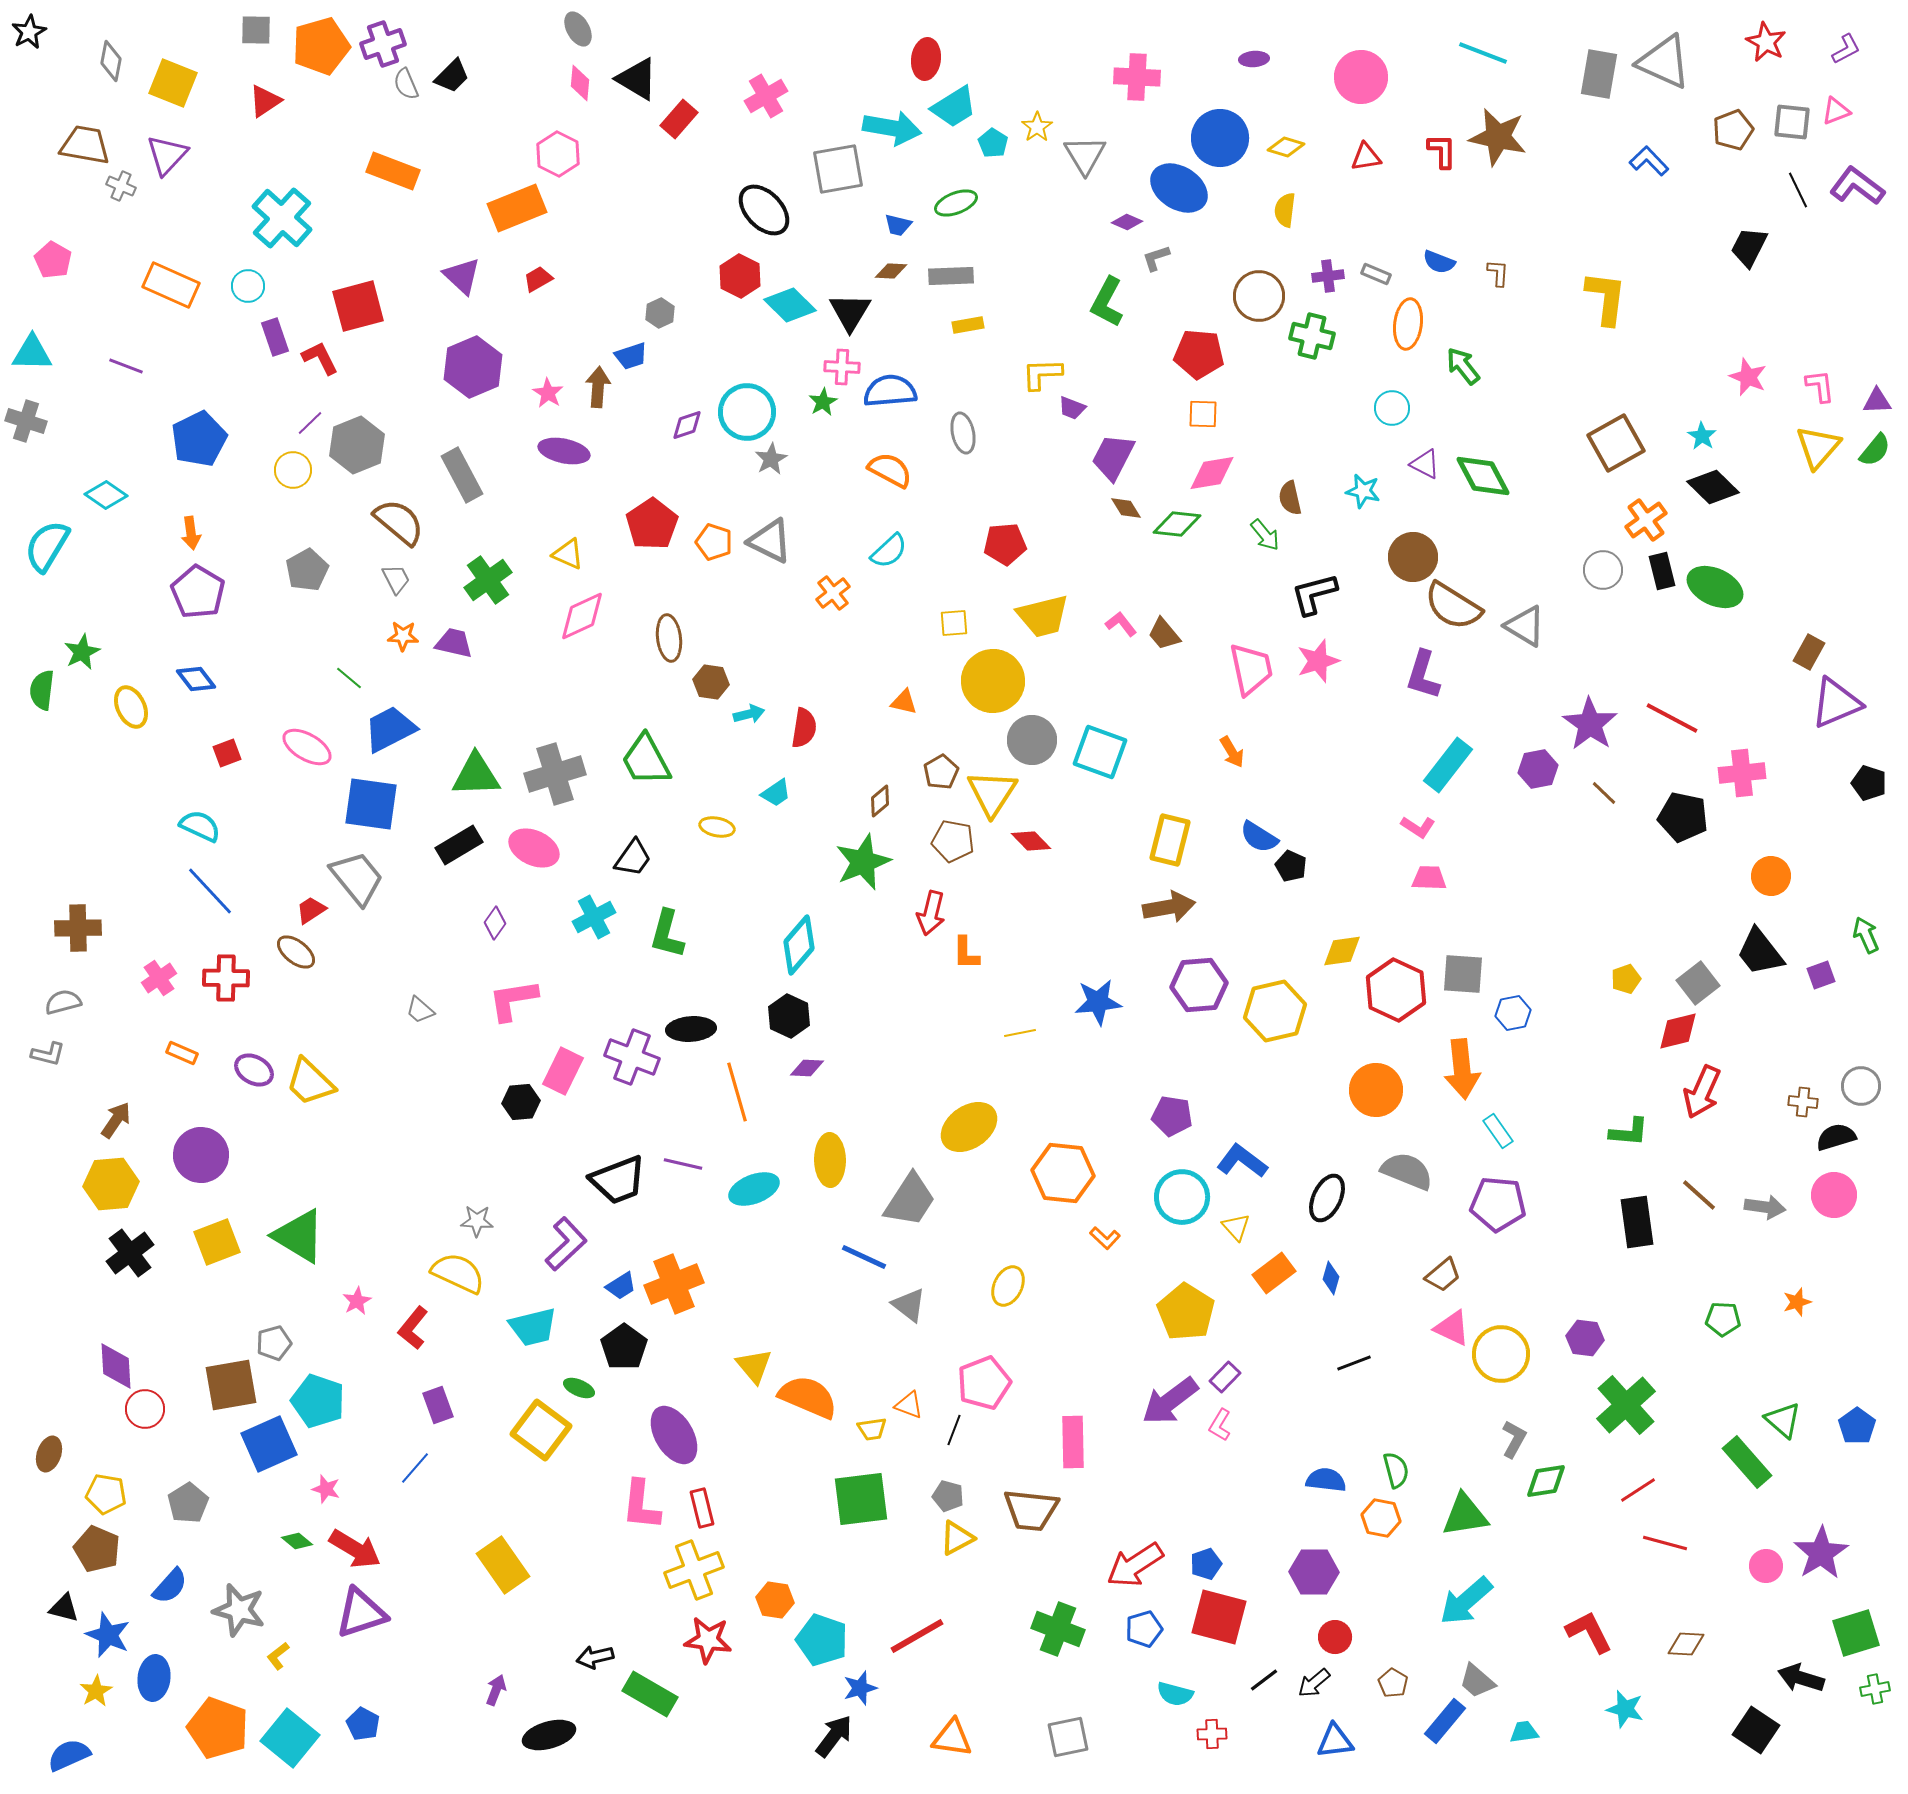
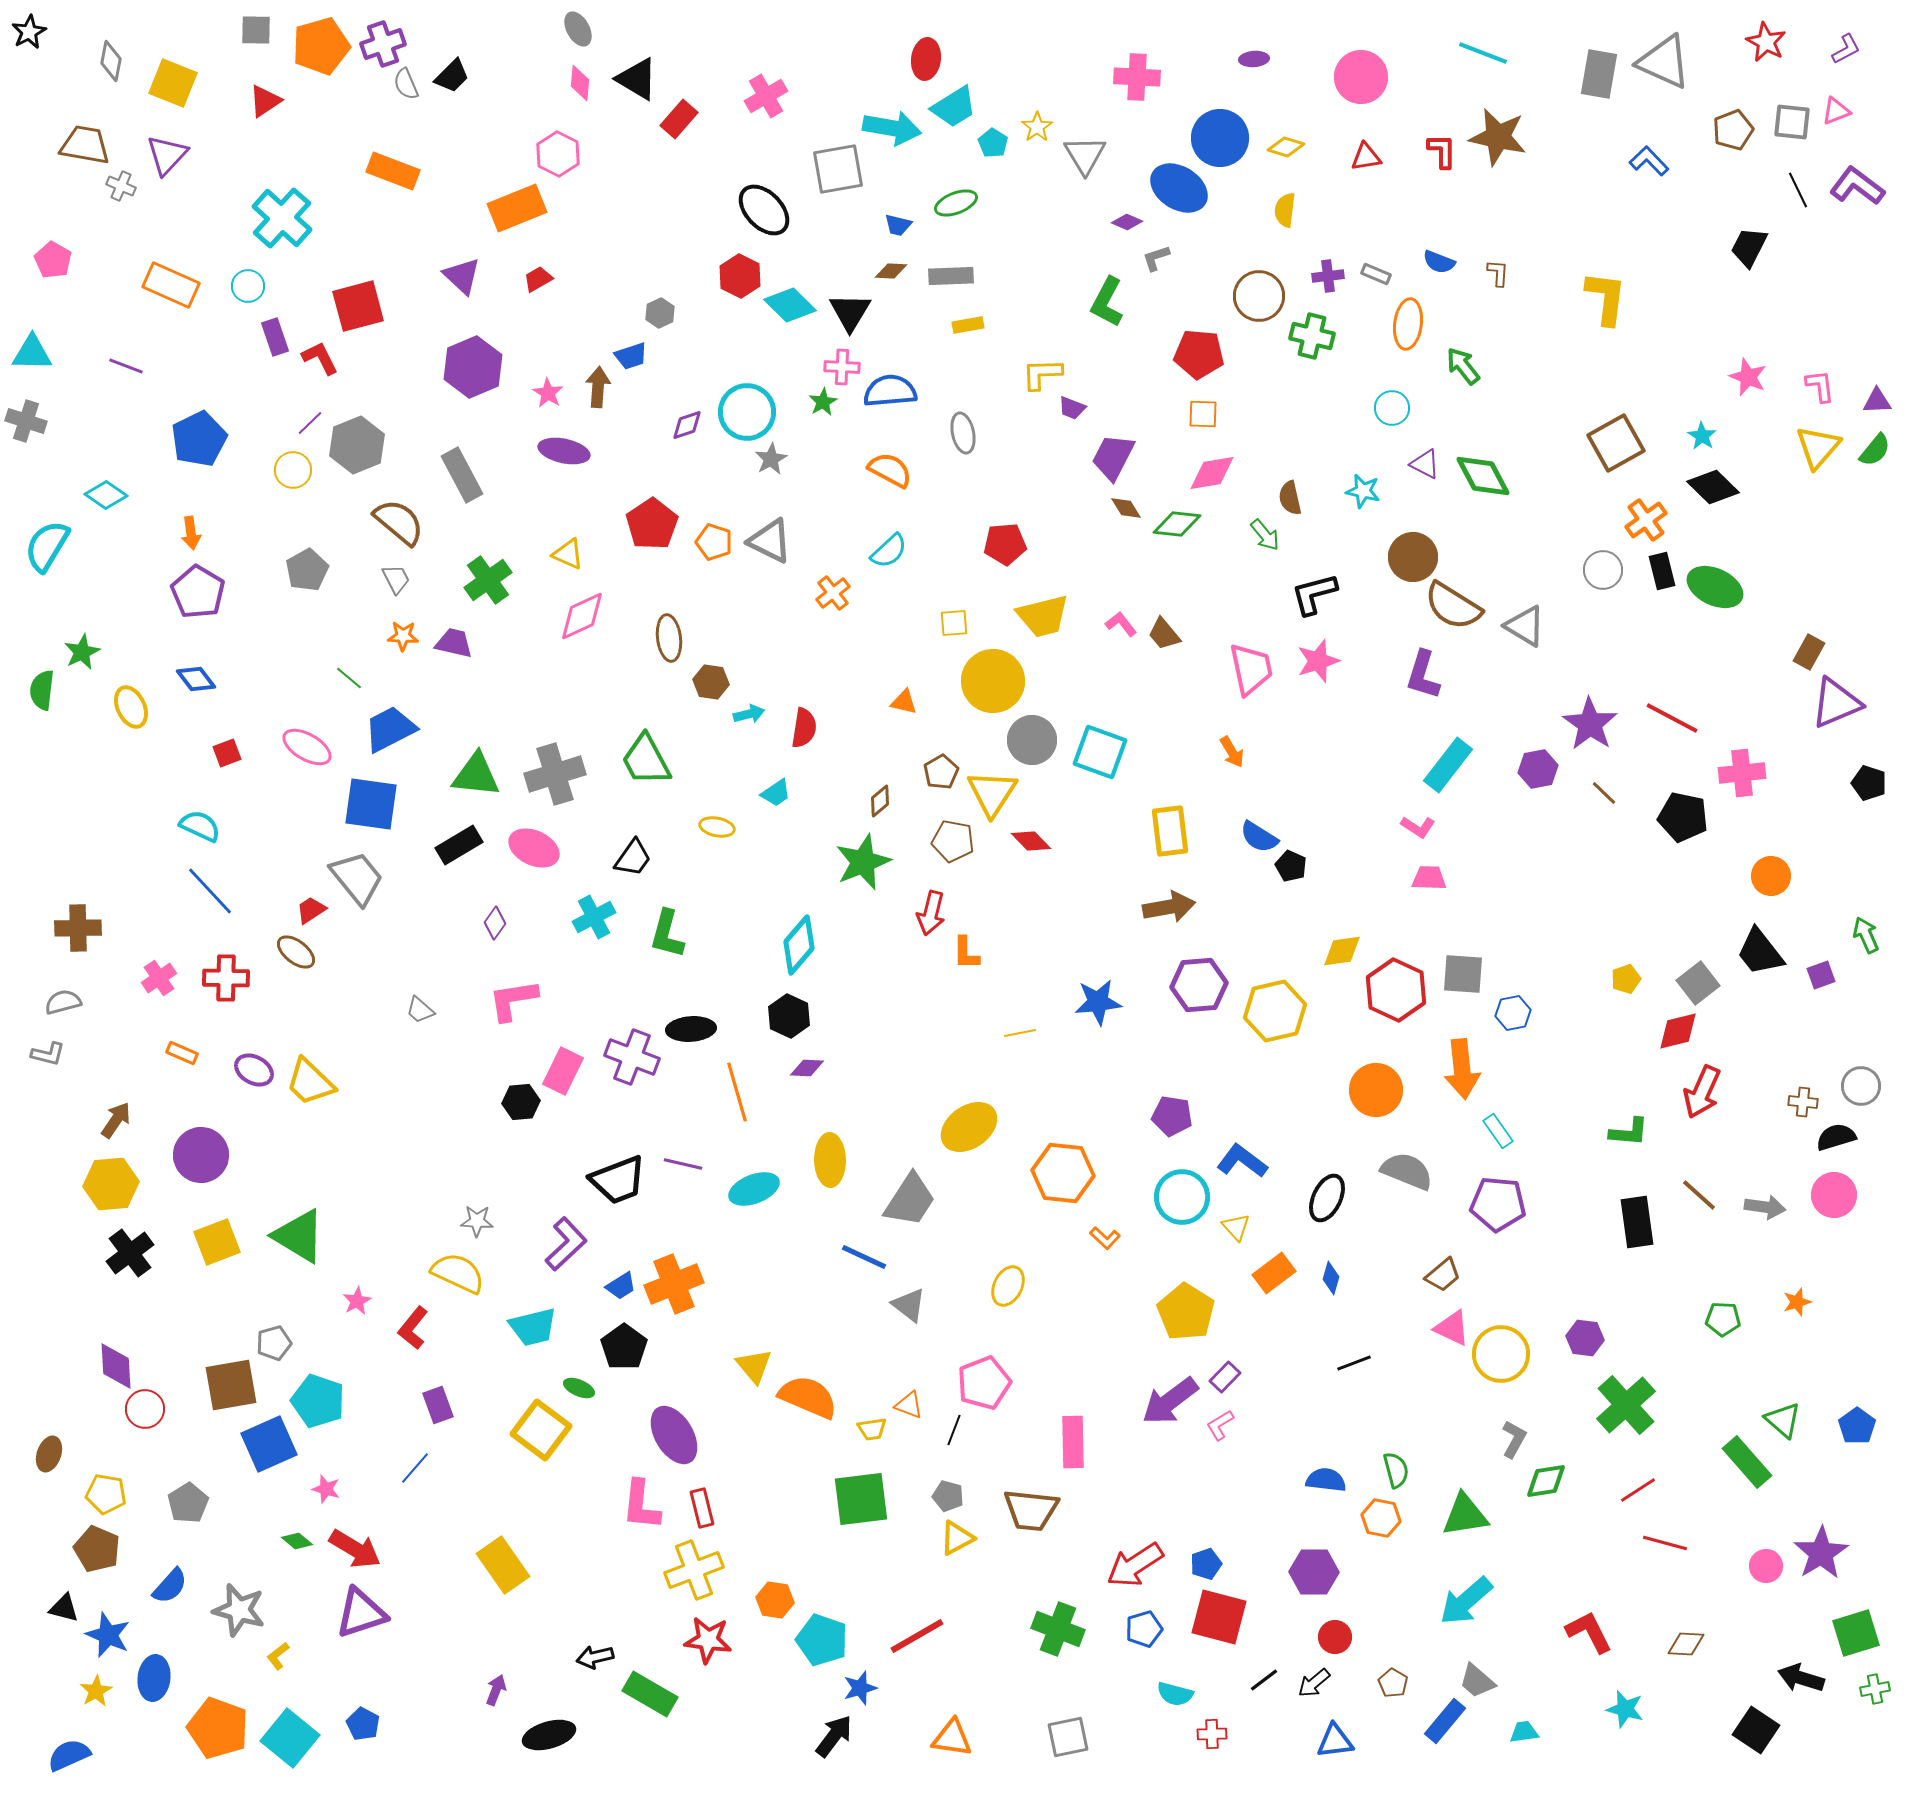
green triangle at (476, 775): rotated 8 degrees clockwise
yellow rectangle at (1170, 840): moved 9 px up; rotated 21 degrees counterclockwise
pink L-shape at (1220, 1425): rotated 28 degrees clockwise
